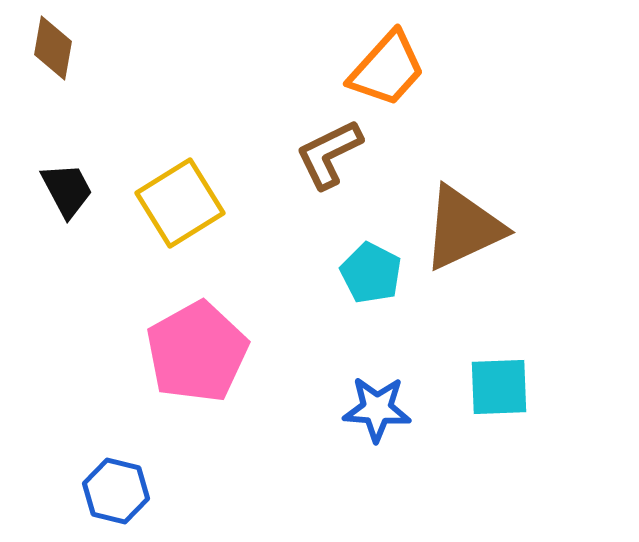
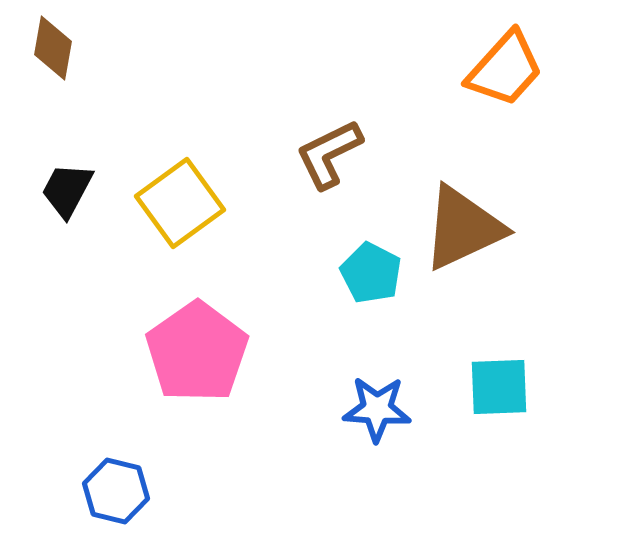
orange trapezoid: moved 118 px right
black trapezoid: rotated 124 degrees counterclockwise
yellow square: rotated 4 degrees counterclockwise
pink pentagon: rotated 6 degrees counterclockwise
